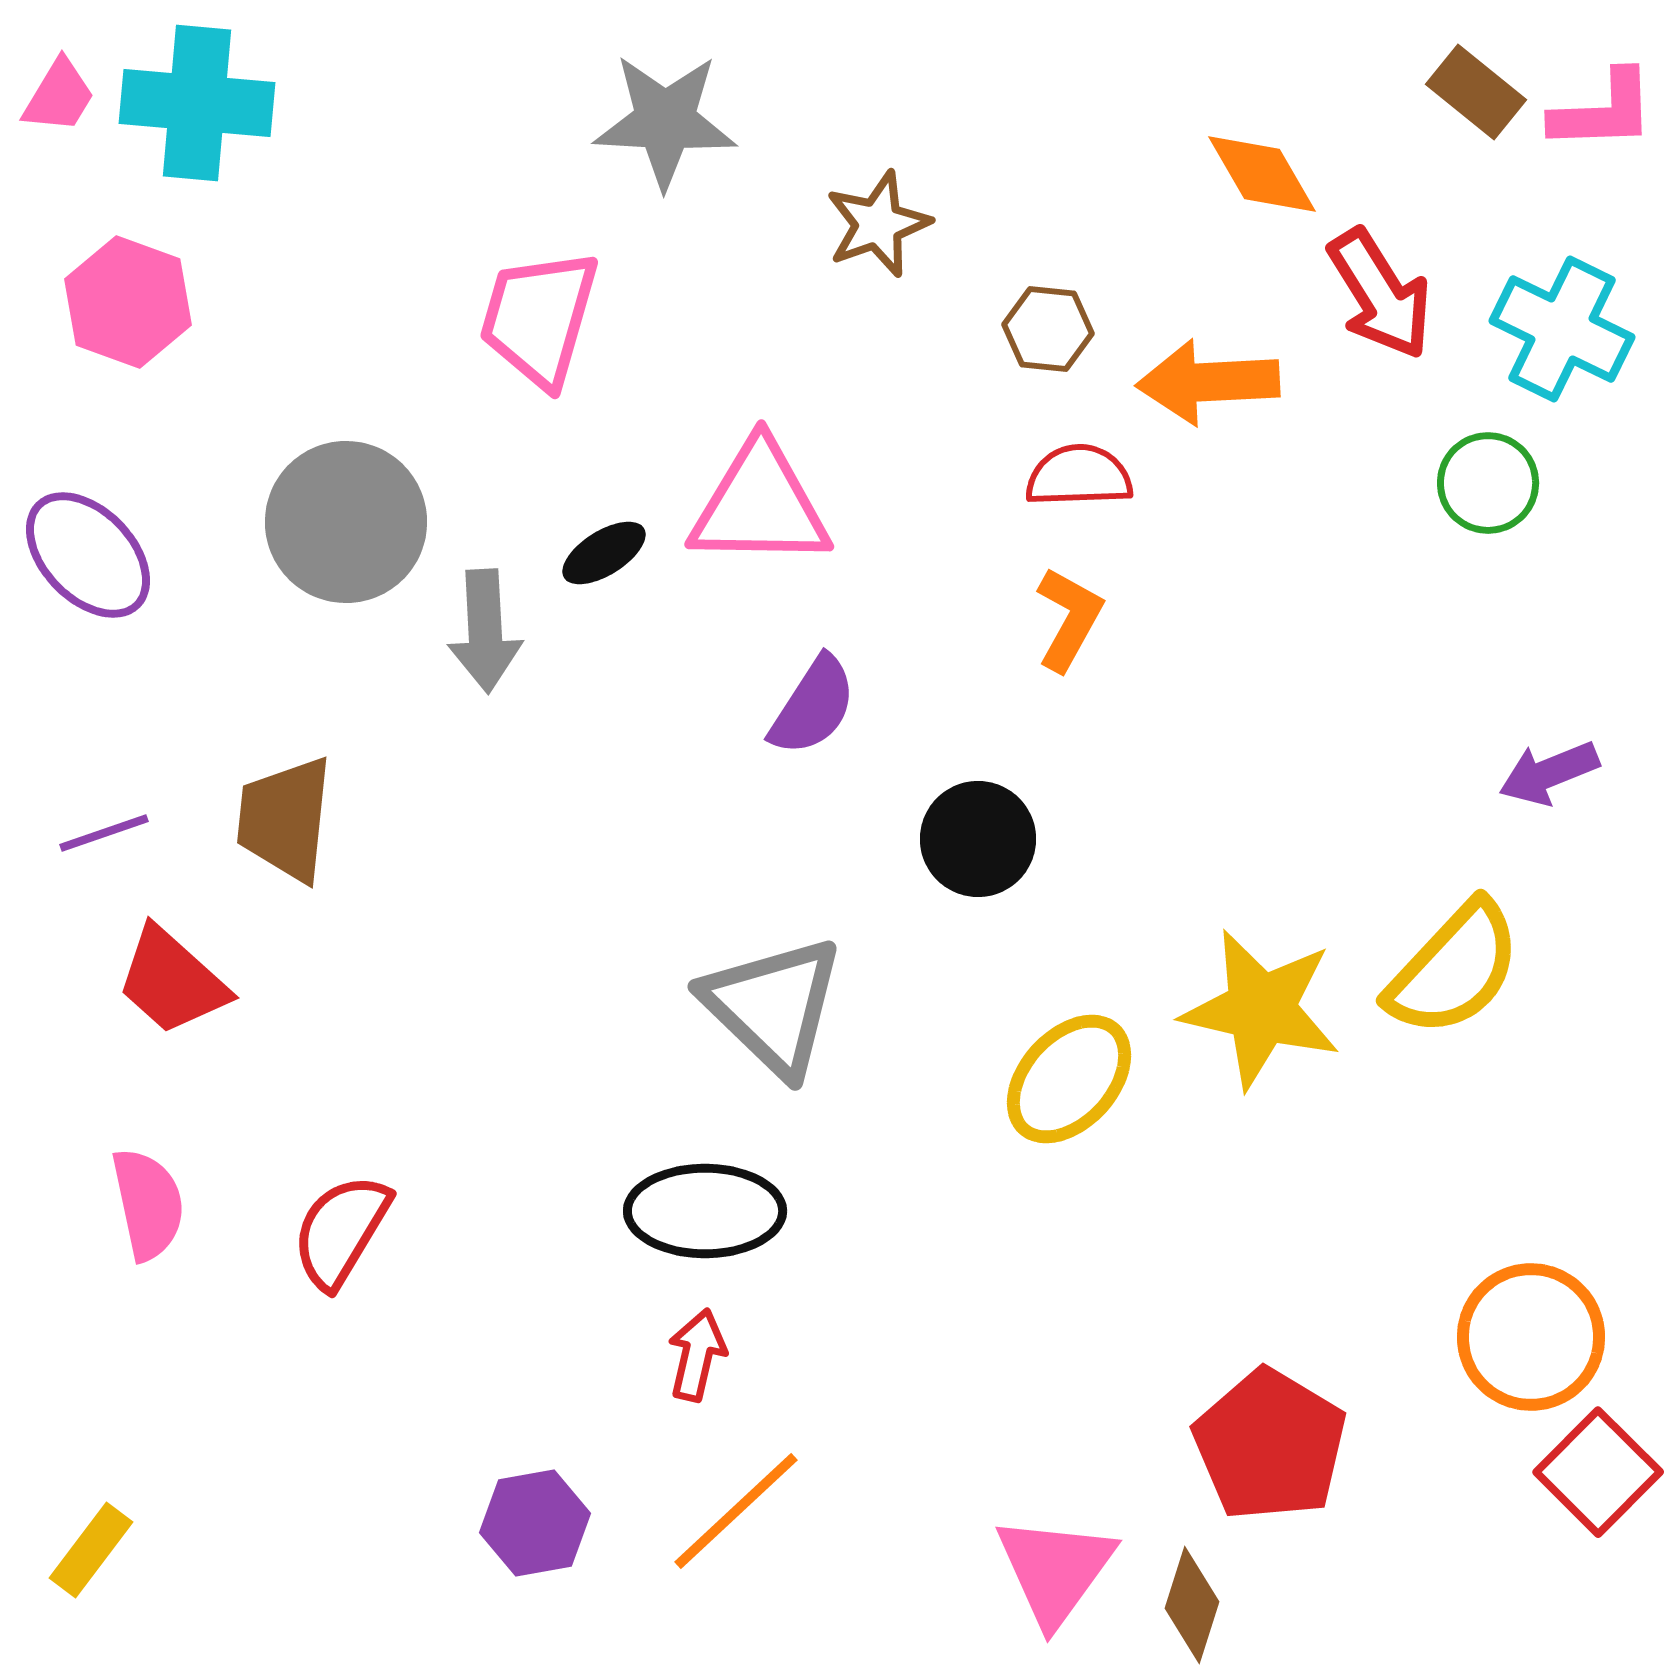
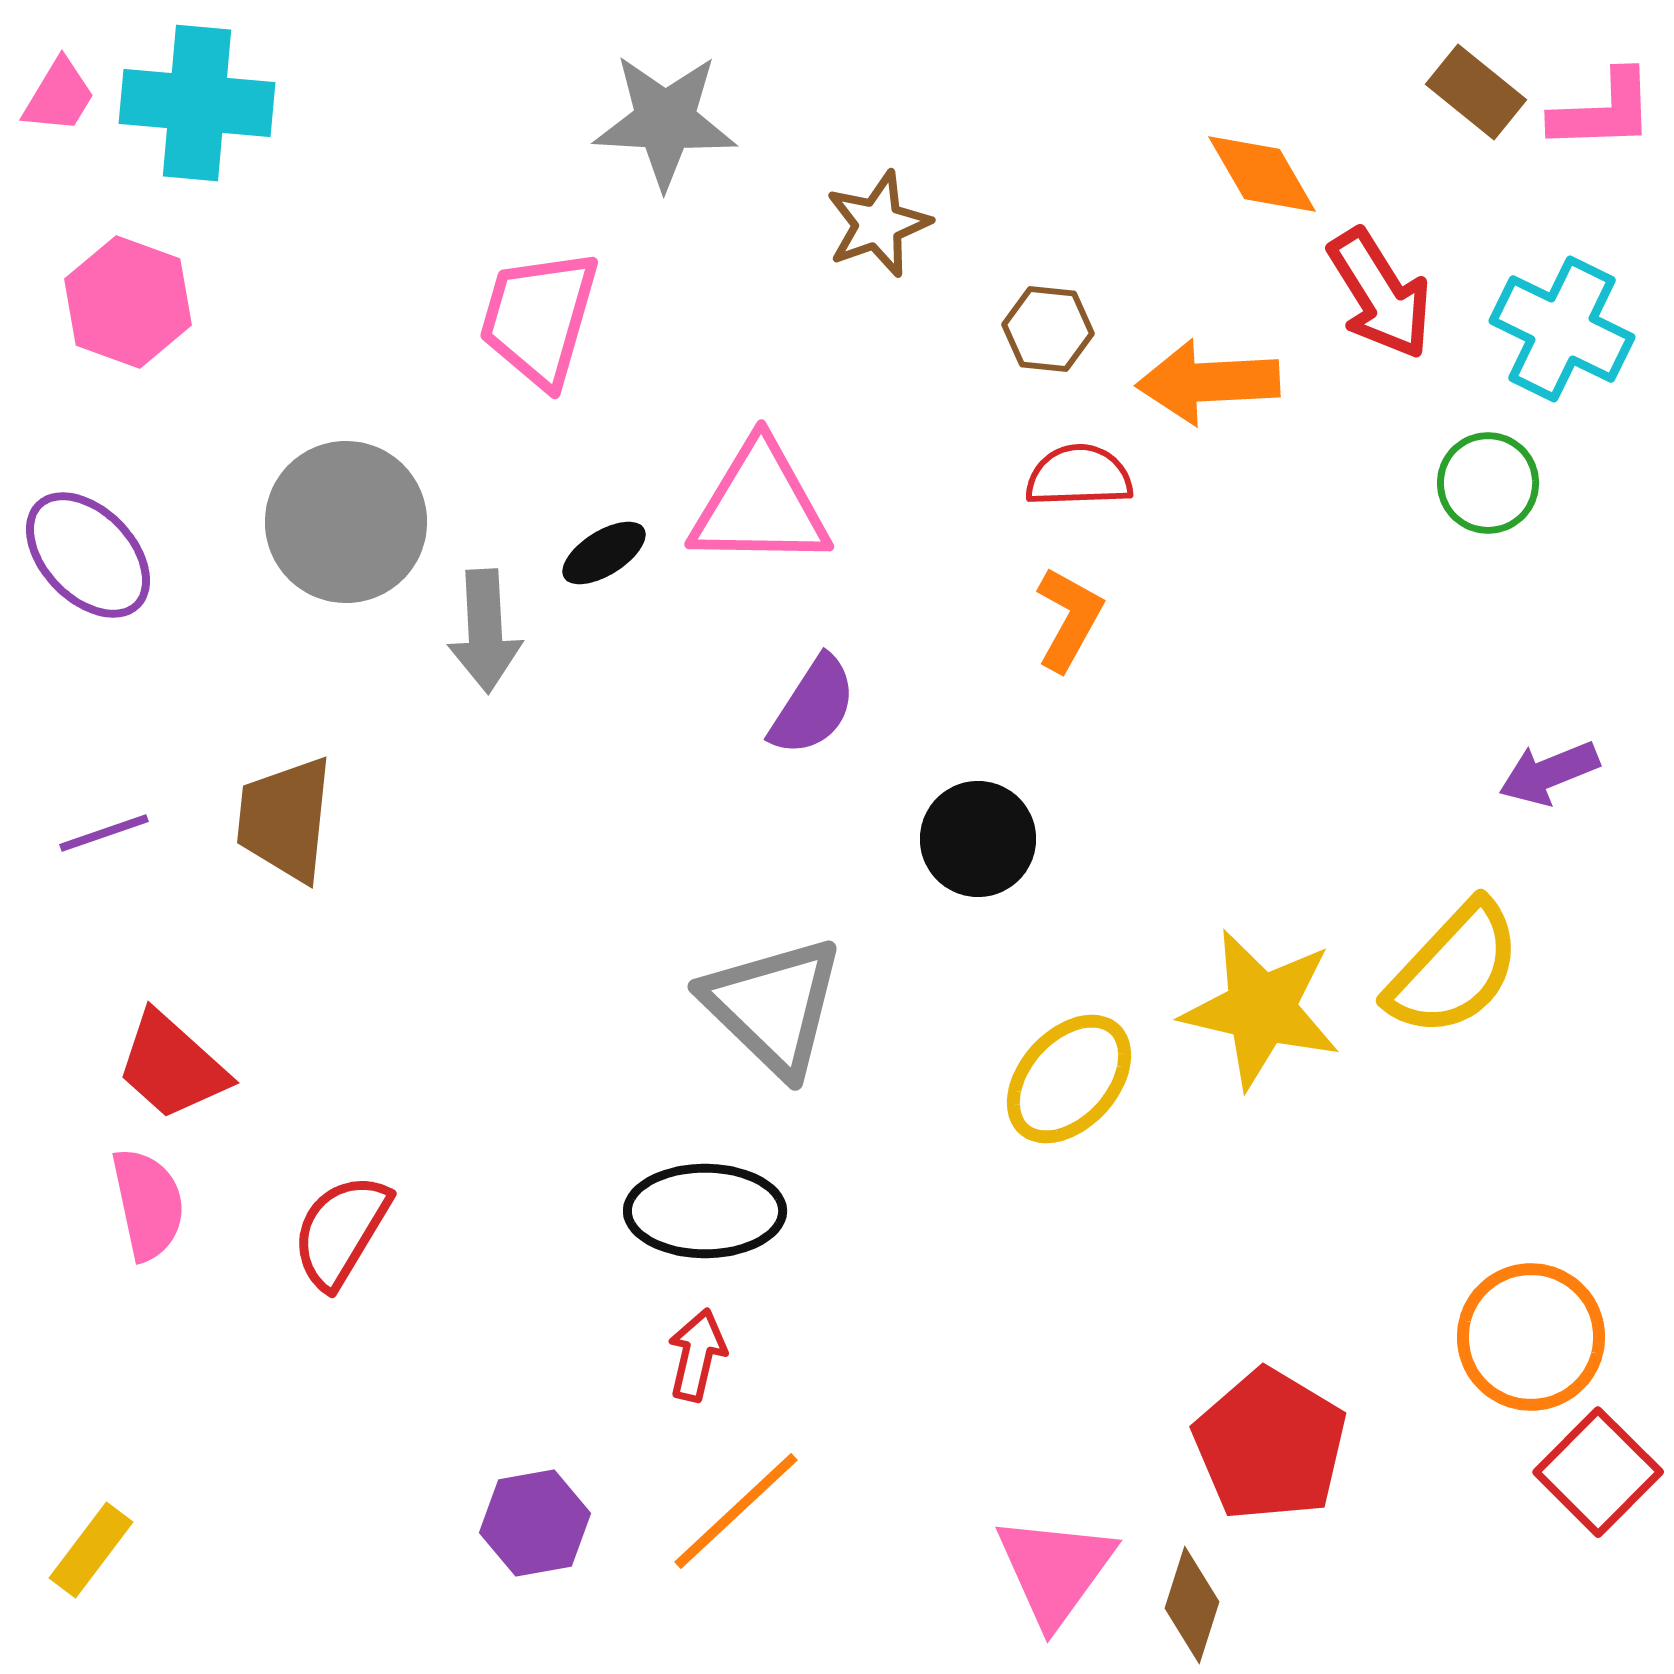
red trapezoid at (172, 981): moved 85 px down
